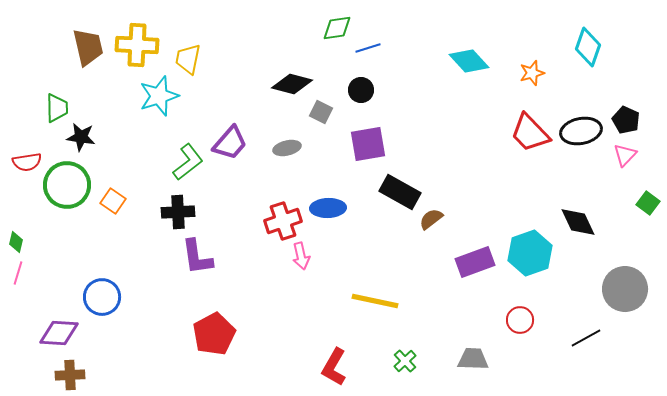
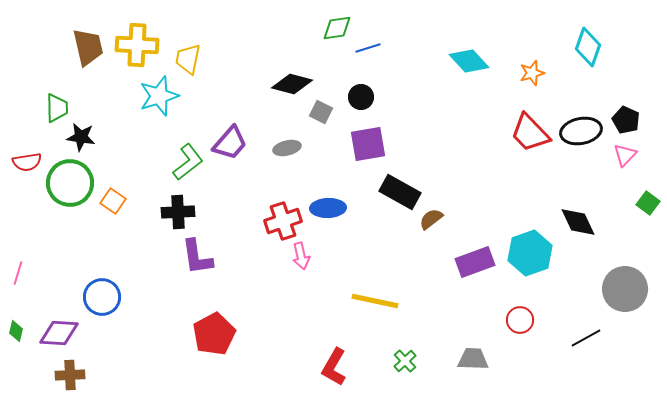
black circle at (361, 90): moved 7 px down
green circle at (67, 185): moved 3 px right, 2 px up
green diamond at (16, 242): moved 89 px down
